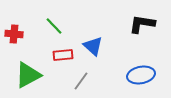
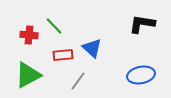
red cross: moved 15 px right, 1 px down
blue triangle: moved 1 px left, 2 px down
gray line: moved 3 px left
